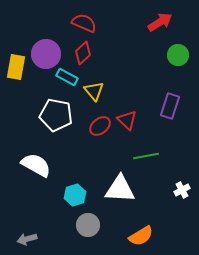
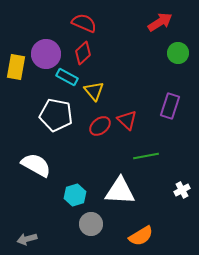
green circle: moved 2 px up
white triangle: moved 2 px down
gray circle: moved 3 px right, 1 px up
